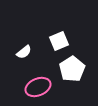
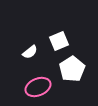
white semicircle: moved 6 px right
